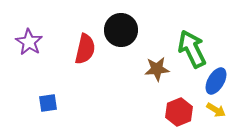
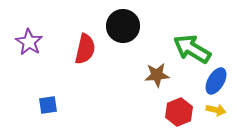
black circle: moved 2 px right, 4 px up
green arrow: rotated 33 degrees counterclockwise
brown star: moved 6 px down
blue square: moved 2 px down
yellow arrow: rotated 18 degrees counterclockwise
